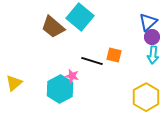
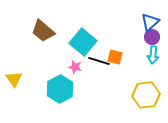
cyan square: moved 3 px right, 25 px down
blue triangle: moved 2 px right
brown trapezoid: moved 10 px left, 4 px down
orange square: moved 1 px right, 2 px down
black line: moved 7 px right
pink star: moved 3 px right, 9 px up
yellow triangle: moved 4 px up; rotated 24 degrees counterclockwise
yellow hexagon: moved 2 px up; rotated 24 degrees clockwise
